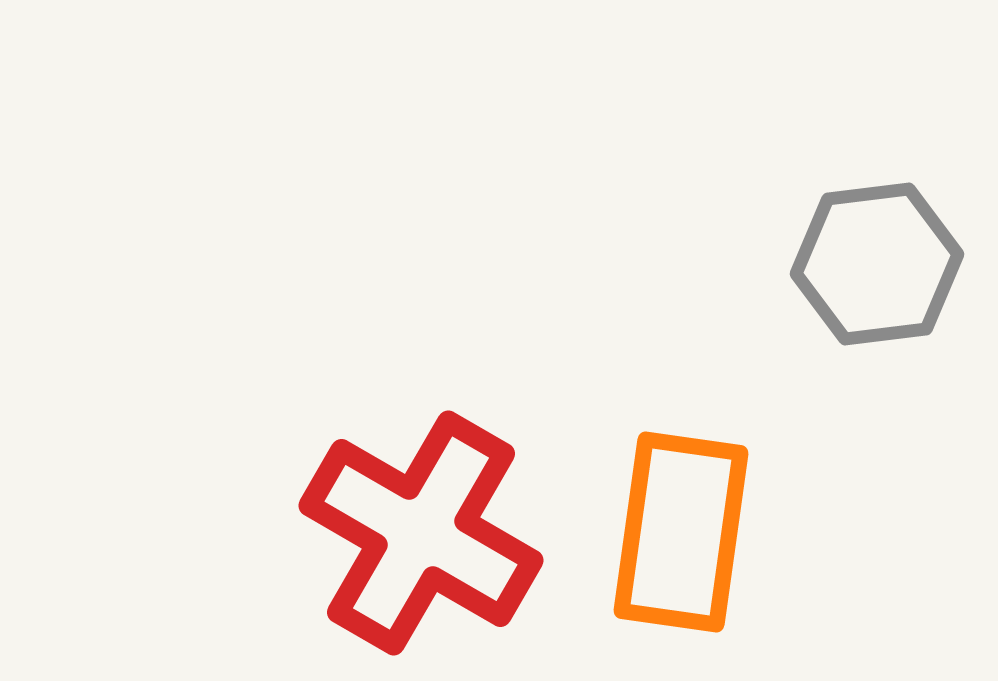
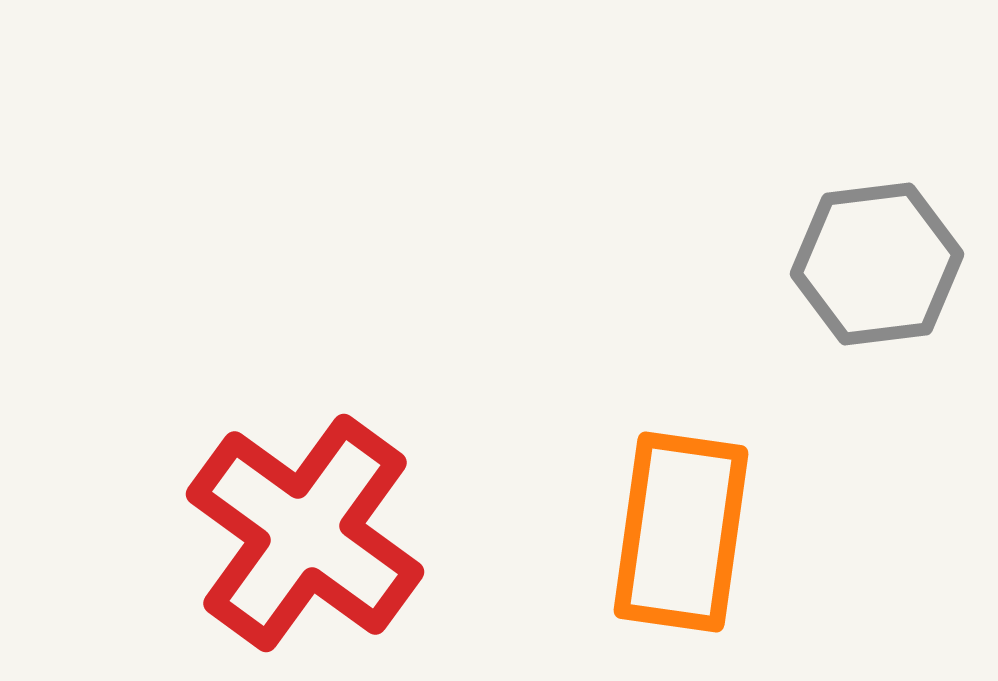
red cross: moved 116 px left; rotated 6 degrees clockwise
